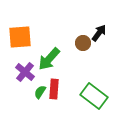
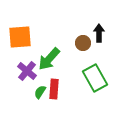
black arrow: rotated 36 degrees counterclockwise
purple cross: moved 2 px right, 1 px up
green rectangle: moved 1 px right, 18 px up; rotated 24 degrees clockwise
